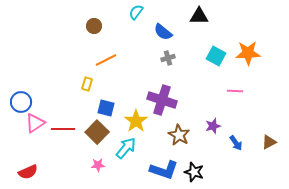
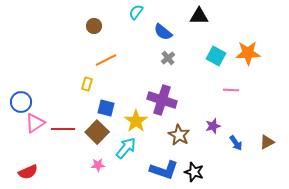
gray cross: rotated 24 degrees counterclockwise
pink line: moved 4 px left, 1 px up
brown triangle: moved 2 px left
